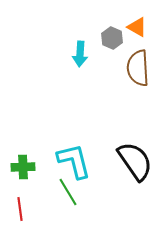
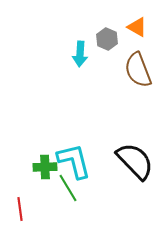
gray hexagon: moved 5 px left, 1 px down
brown semicircle: moved 2 px down; rotated 18 degrees counterclockwise
black semicircle: rotated 9 degrees counterclockwise
green cross: moved 22 px right
green line: moved 4 px up
